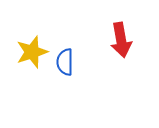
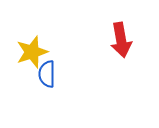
blue semicircle: moved 18 px left, 12 px down
